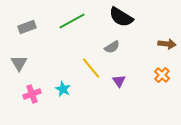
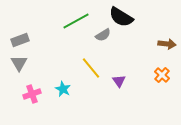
green line: moved 4 px right
gray rectangle: moved 7 px left, 13 px down
gray semicircle: moved 9 px left, 12 px up
